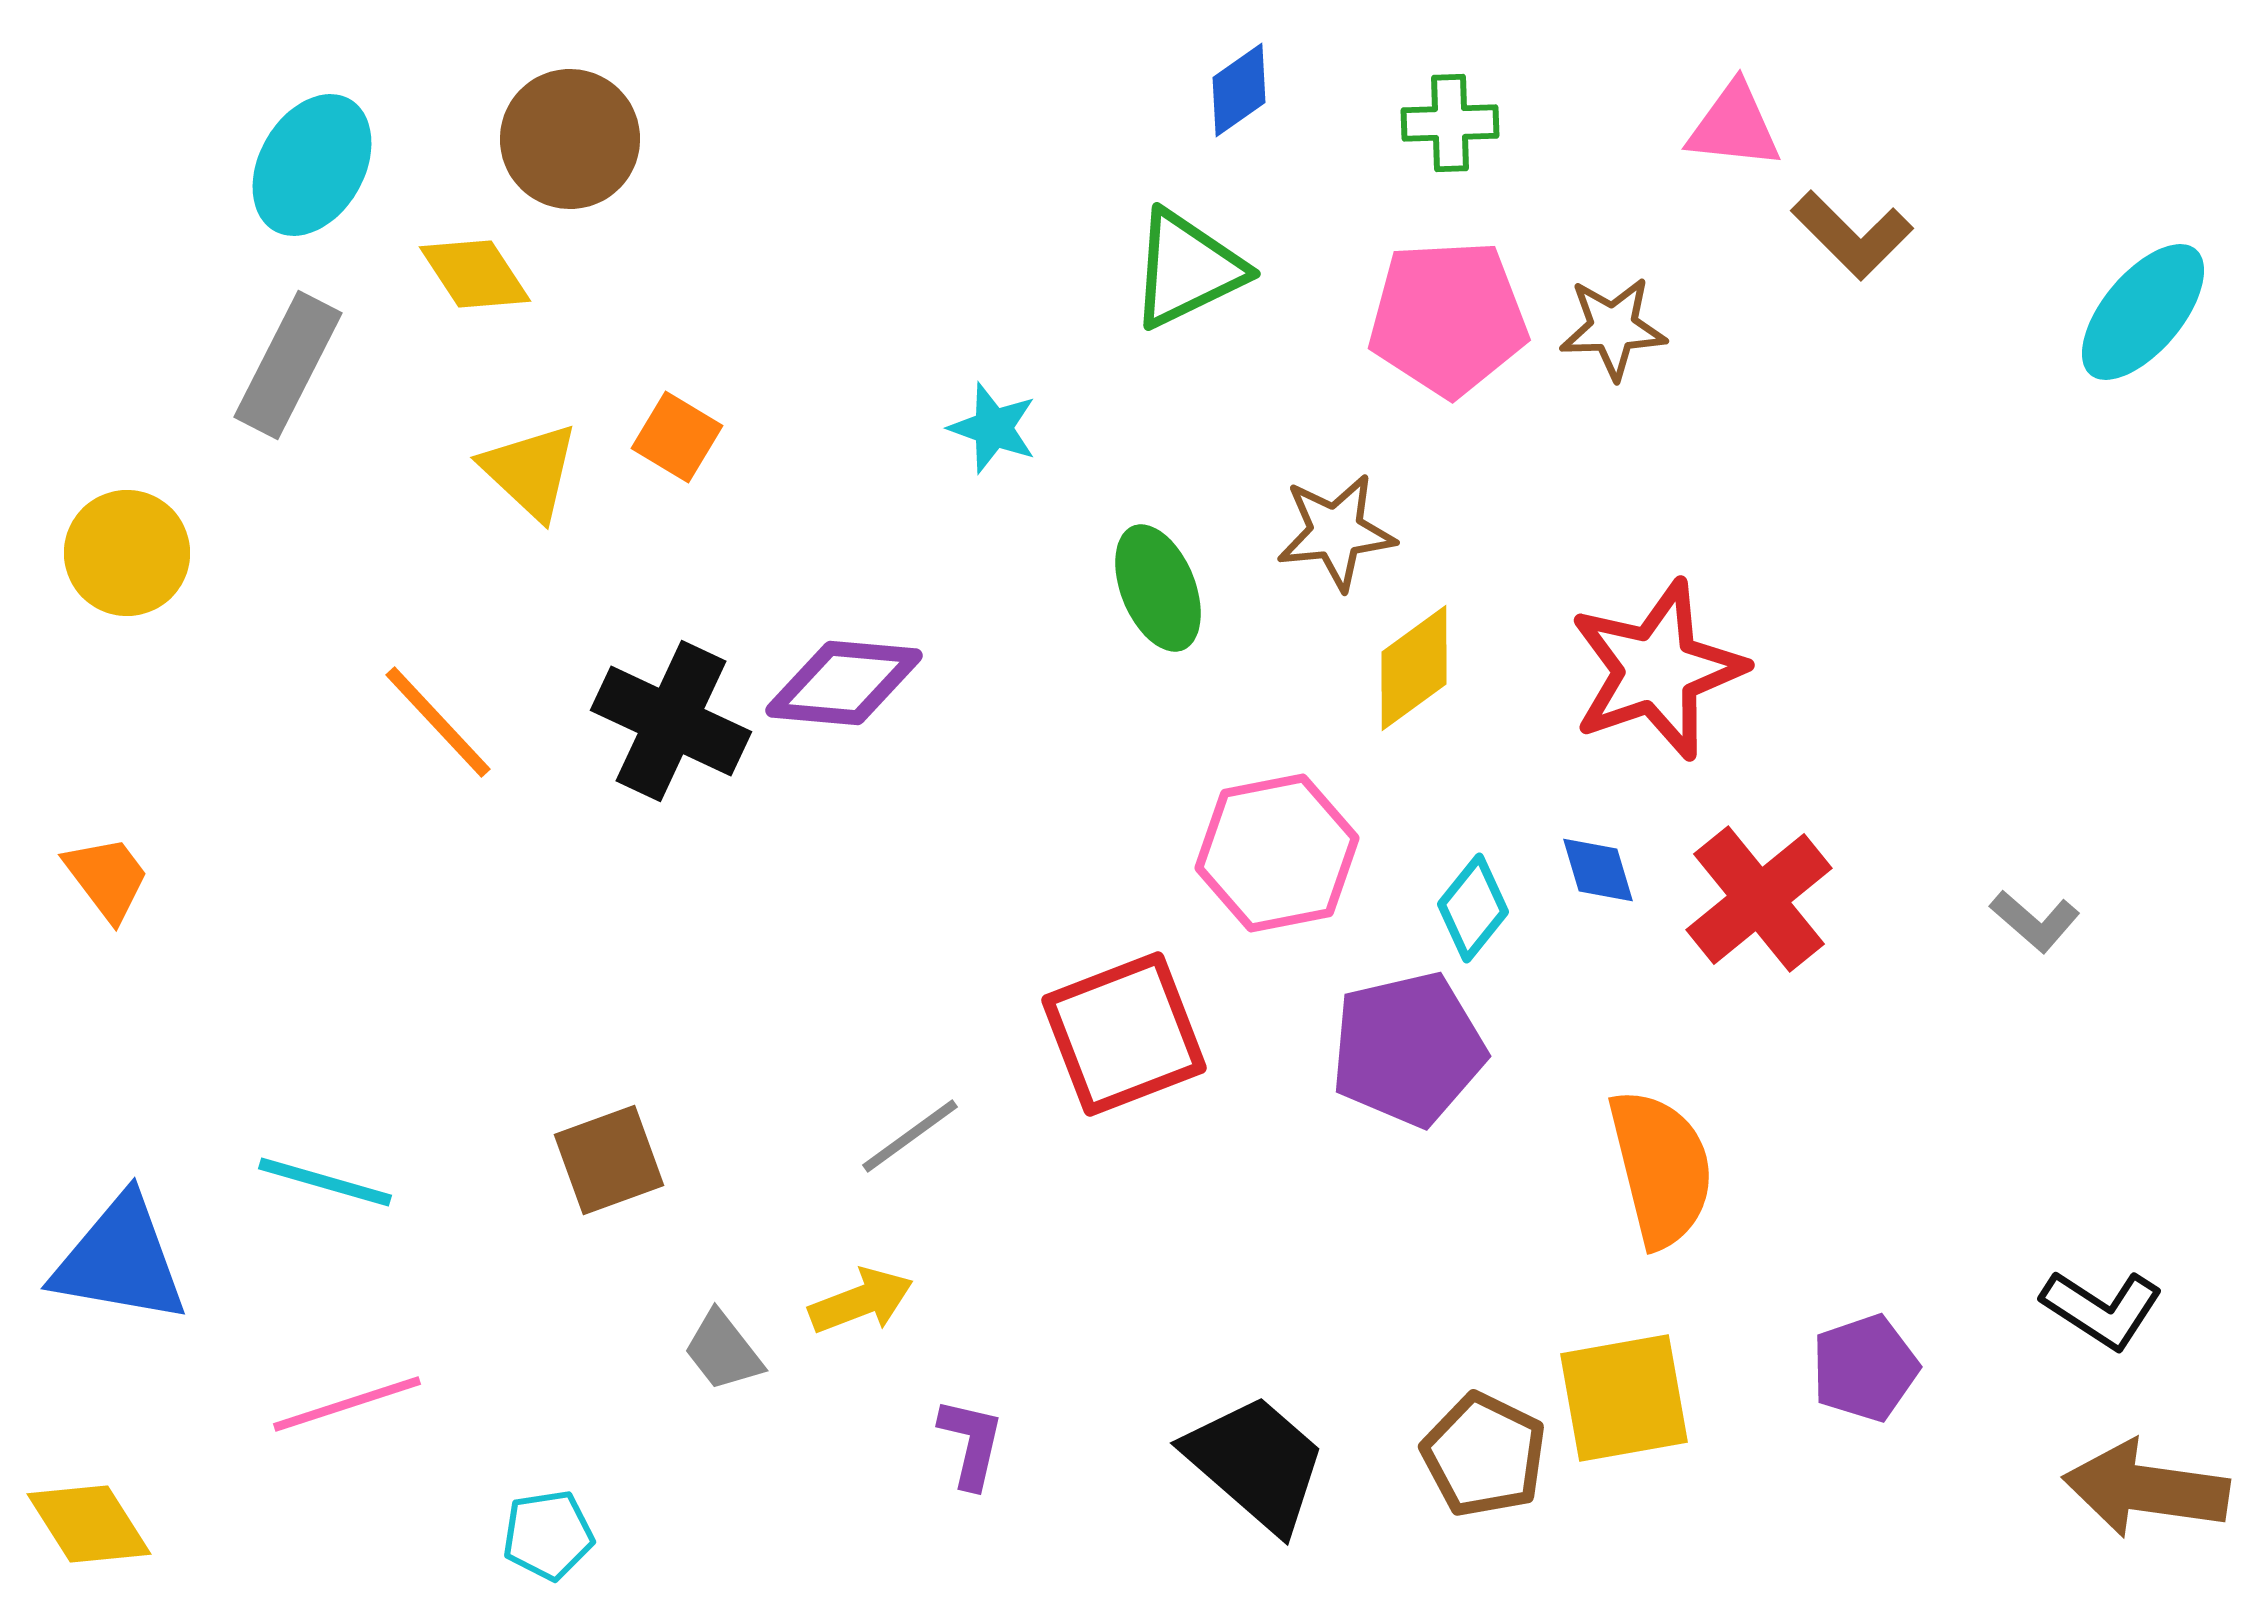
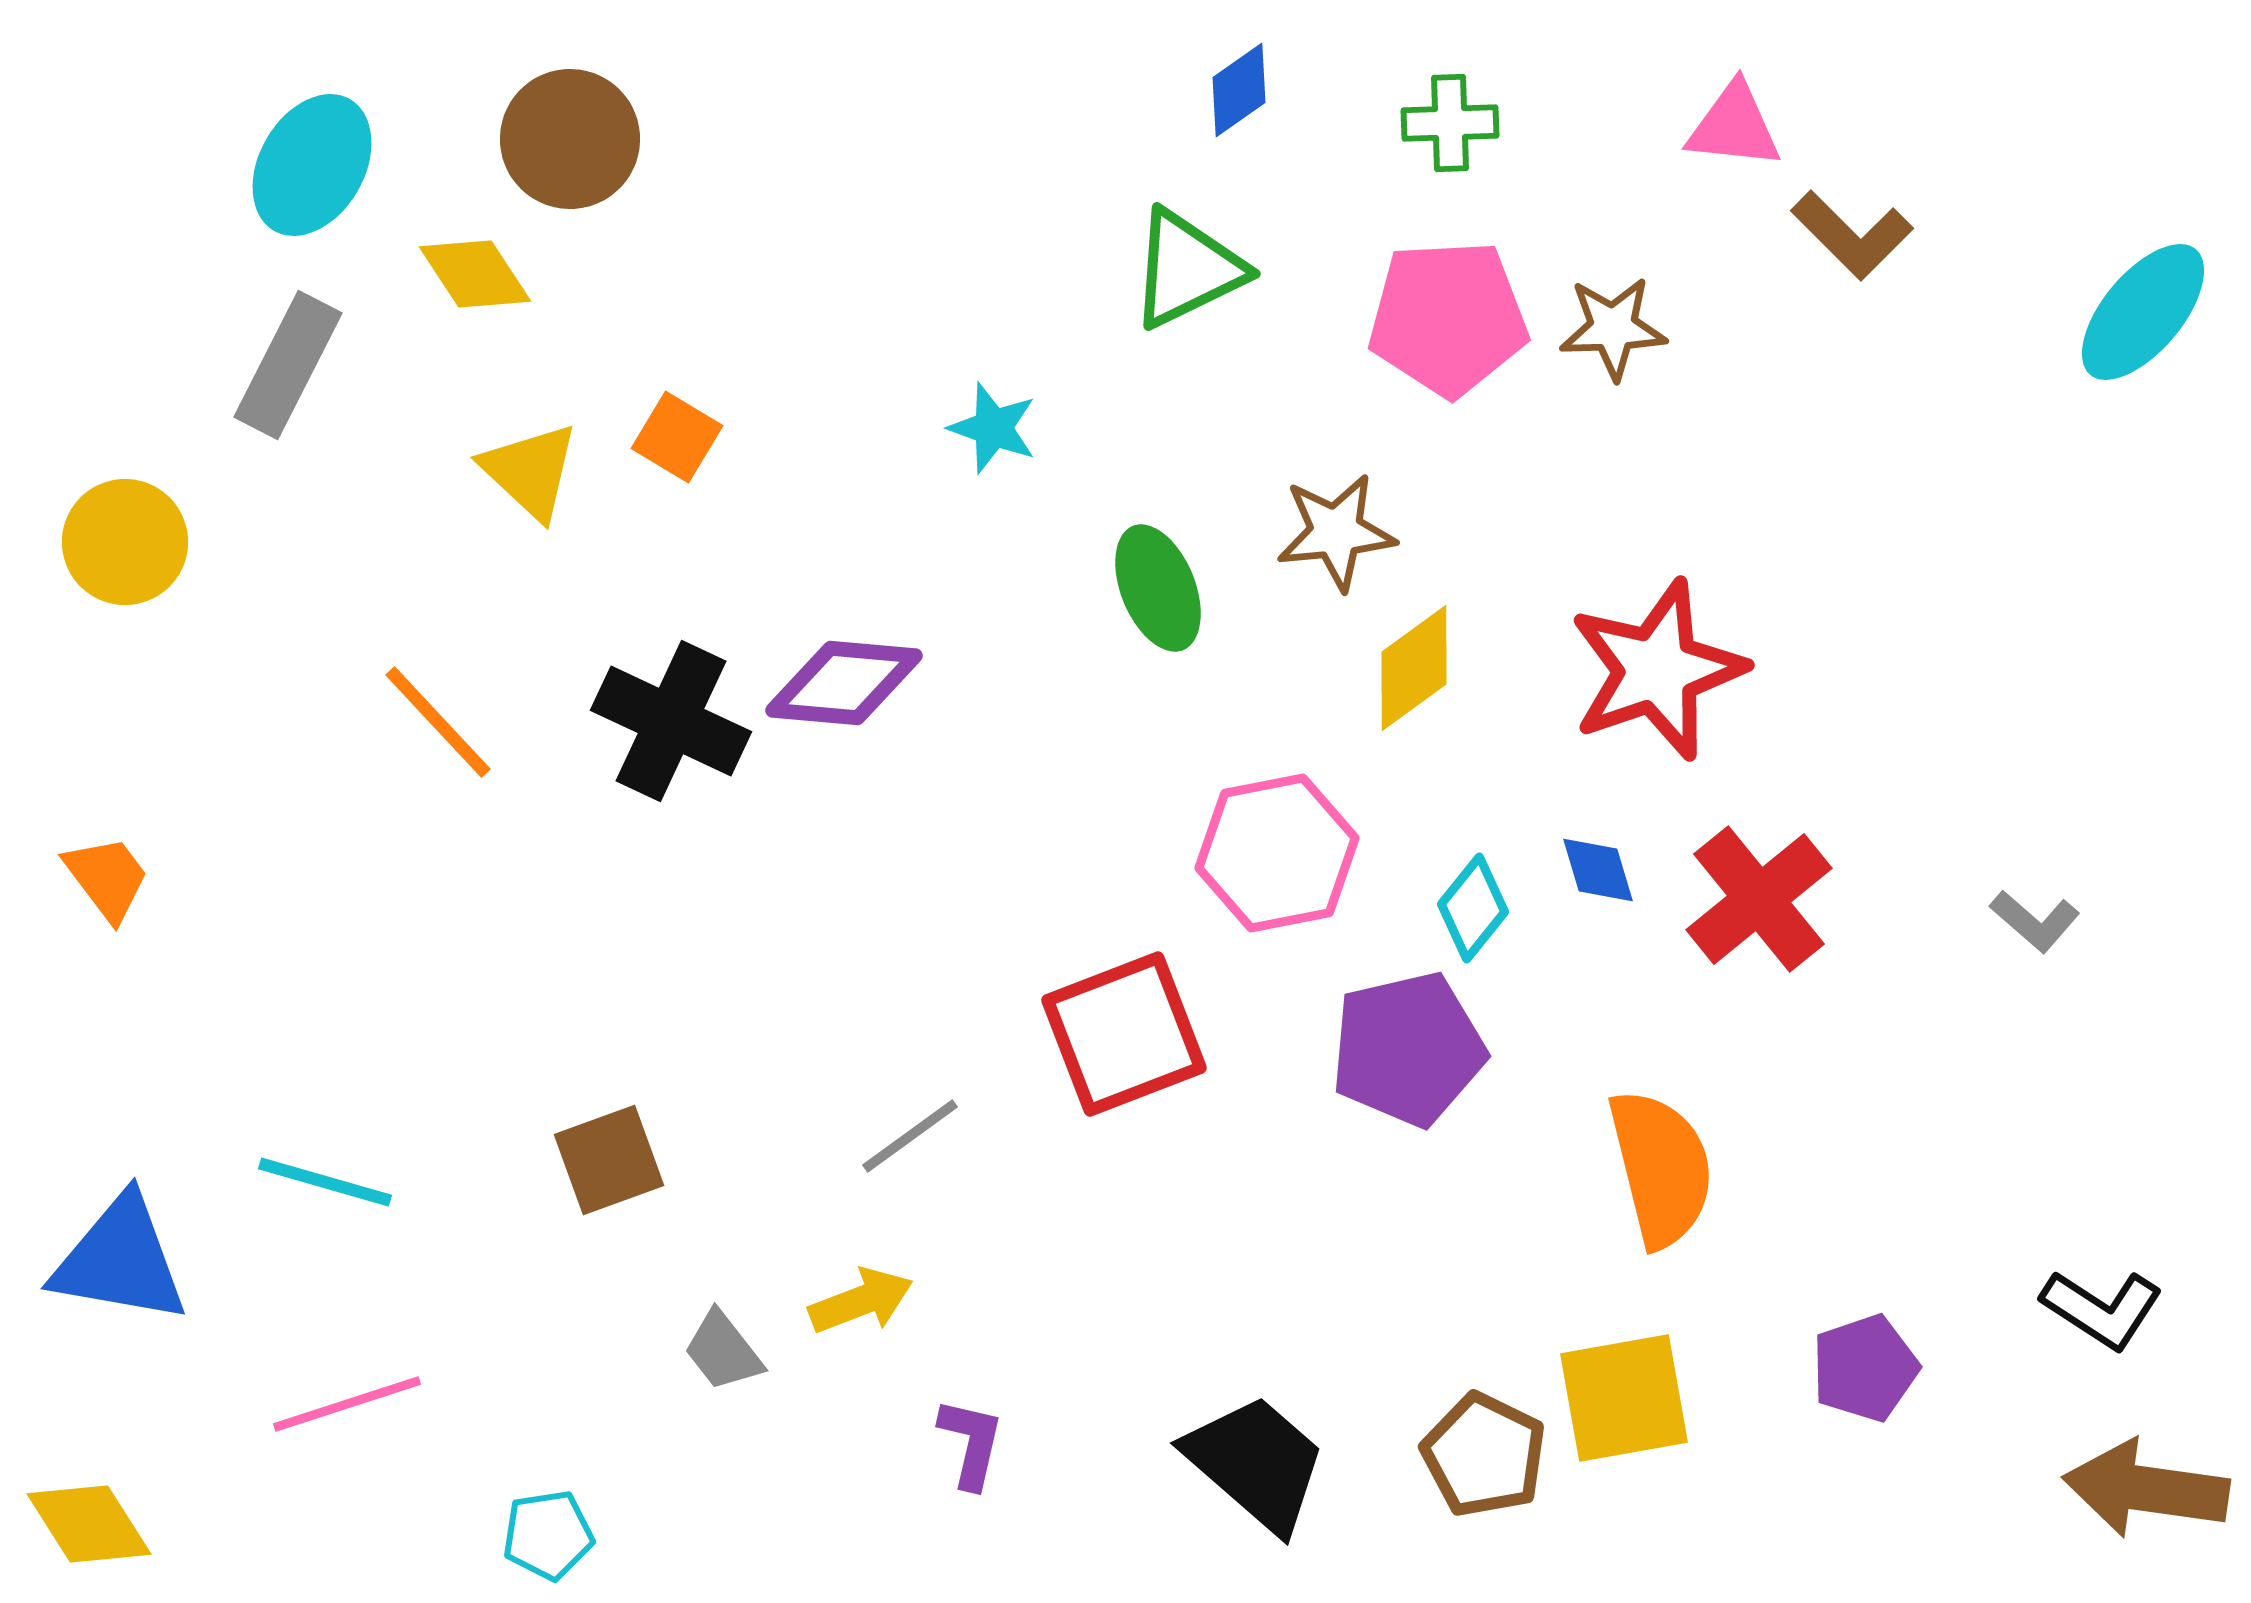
yellow circle at (127, 553): moved 2 px left, 11 px up
